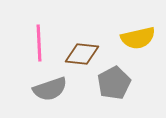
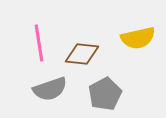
pink line: rotated 6 degrees counterclockwise
gray pentagon: moved 9 px left, 11 px down
